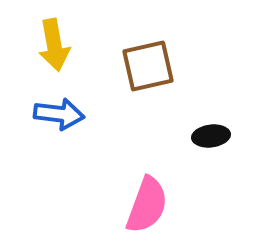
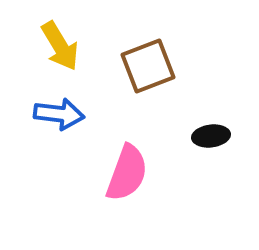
yellow arrow: moved 6 px right, 1 px down; rotated 21 degrees counterclockwise
brown square: rotated 8 degrees counterclockwise
pink semicircle: moved 20 px left, 32 px up
